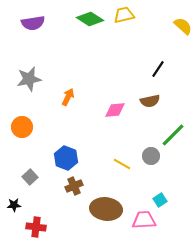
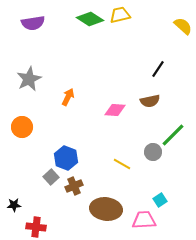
yellow trapezoid: moved 4 px left
gray star: rotated 15 degrees counterclockwise
pink diamond: rotated 10 degrees clockwise
gray circle: moved 2 px right, 4 px up
gray square: moved 21 px right
